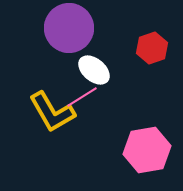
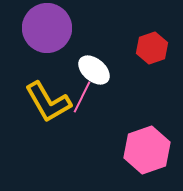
purple circle: moved 22 px left
pink line: rotated 32 degrees counterclockwise
yellow L-shape: moved 4 px left, 10 px up
pink hexagon: rotated 9 degrees counterclockwise
